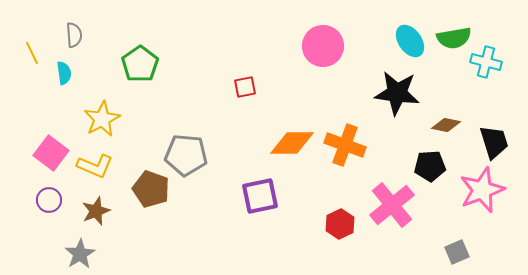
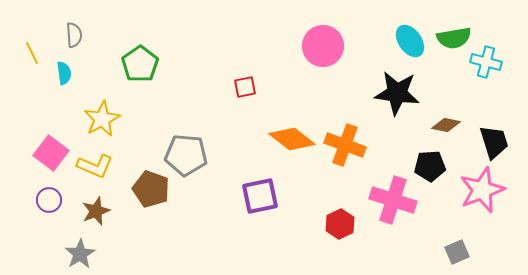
orange diamond: moved 4 px up; rotated 39 degrees clockwise
pink cross: moved 1 px right, 5 px up; rotated 33 degrees counterclockwise
